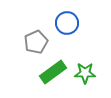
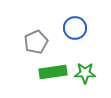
blue circle: moved 8 px right, 5 px down
green rectangle: rotated 28 degrees clockwise
